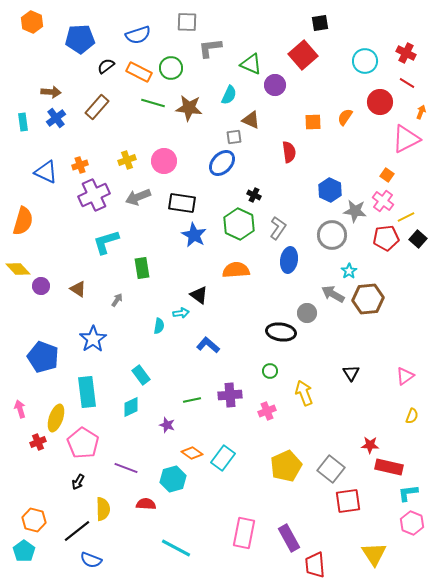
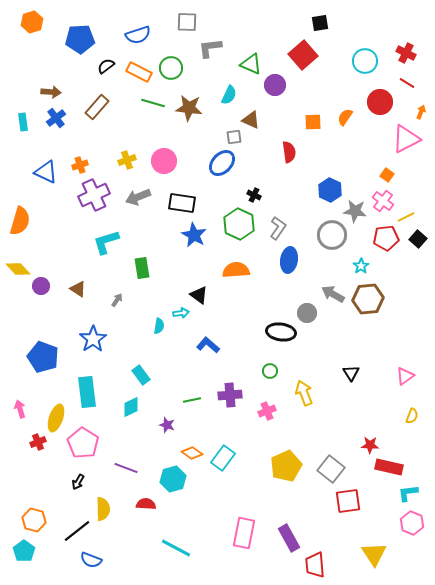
orange hexagon at (32, 22): rotated 20 degrees clockwise
orange semicircle at (23, 221): moved 3 px left
cyan star at (349, 271): moved 12 px right, 5 px up
